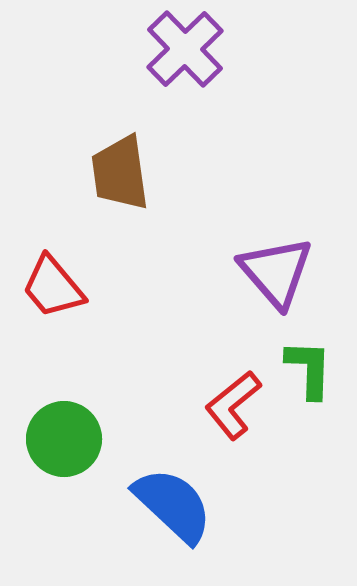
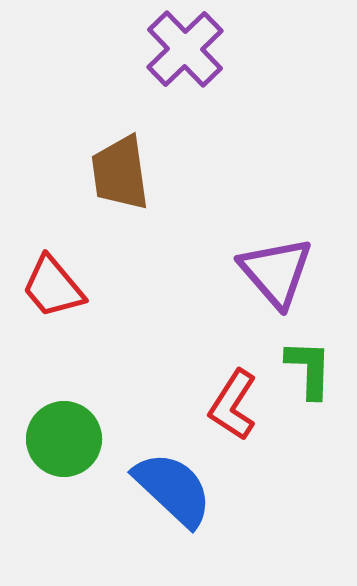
red L-shape: rotated 18 degrees counterclockwise
blue semicircle: moved 16 px up
